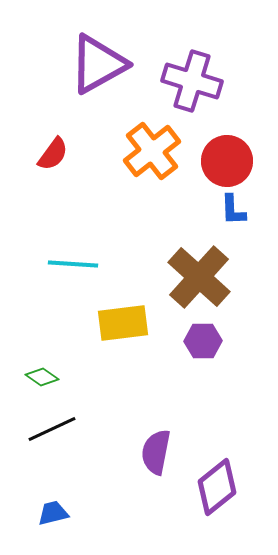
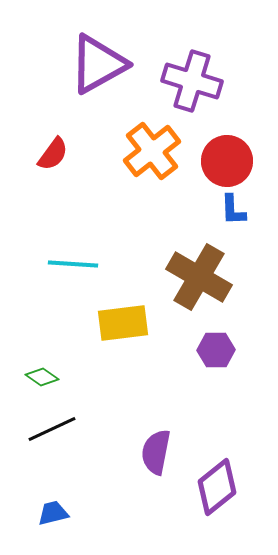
brown cross: rotated 12 degrees counterclockwise
purple hexagon: moved 13 px right, 9 px down
